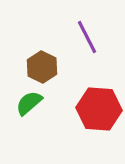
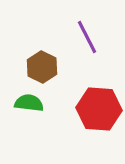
green semicircle: rotated 48 degrees clockwise
